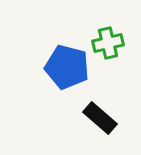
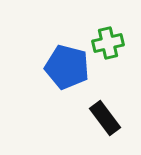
black rectangle: moved 5 px right; rotated 12 degrees clockwise
